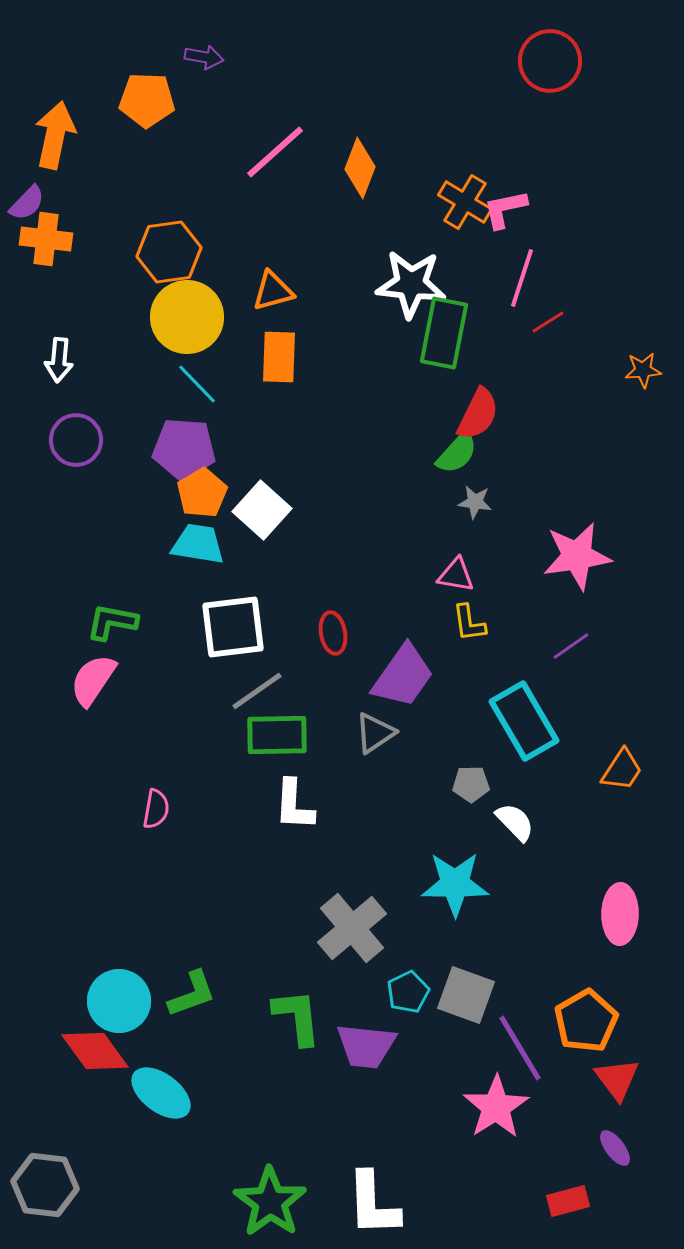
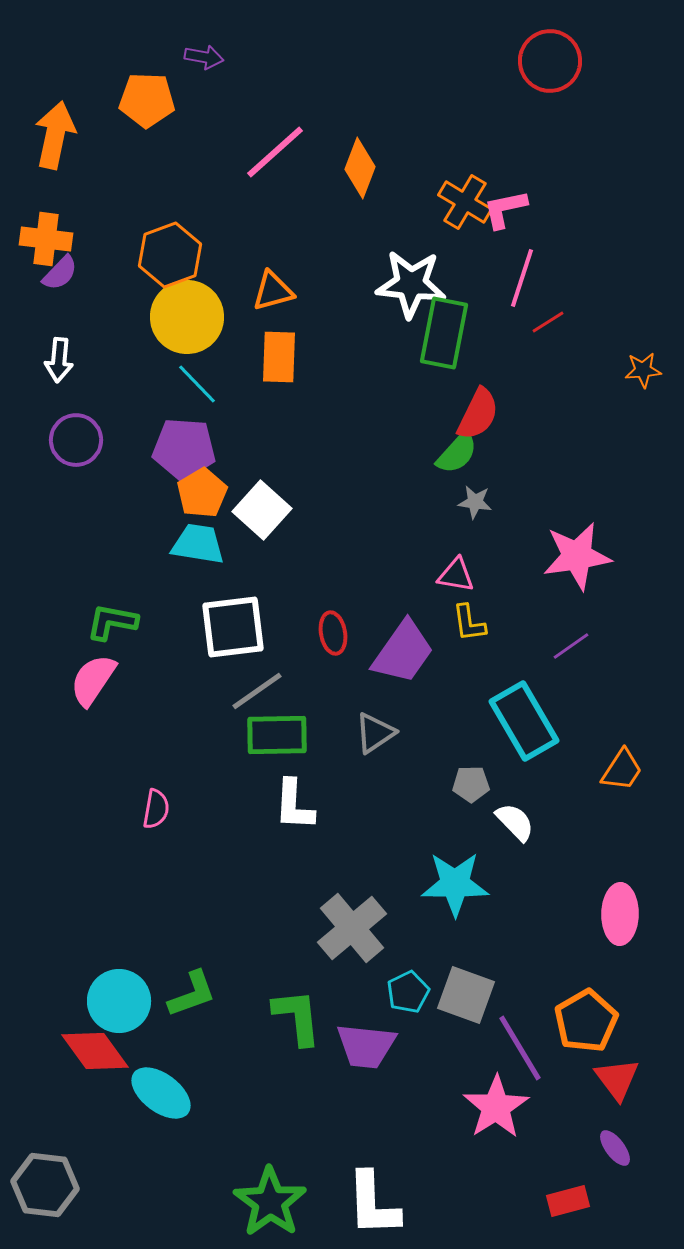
purple semicircle at (27, 203): moved 33 px right, 70 px down
orange hexagon at (169, 252): moved 1 px right, 3 px down; rotated 12 degrees counterclockwise
purple trapezoid at (403, 676): moved 24 px up
